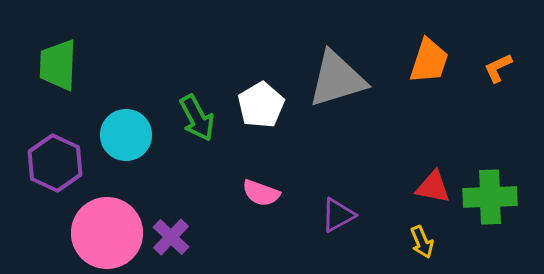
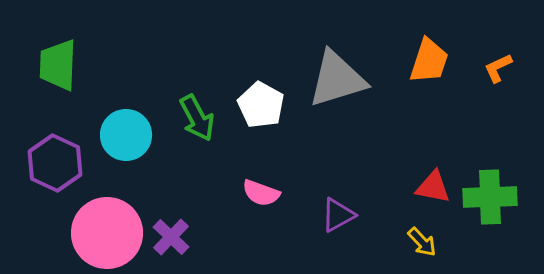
white pentagon: rotated 12 degrees counterclockwise
yellow arrow: rotated 20 degrees counterclockwise
